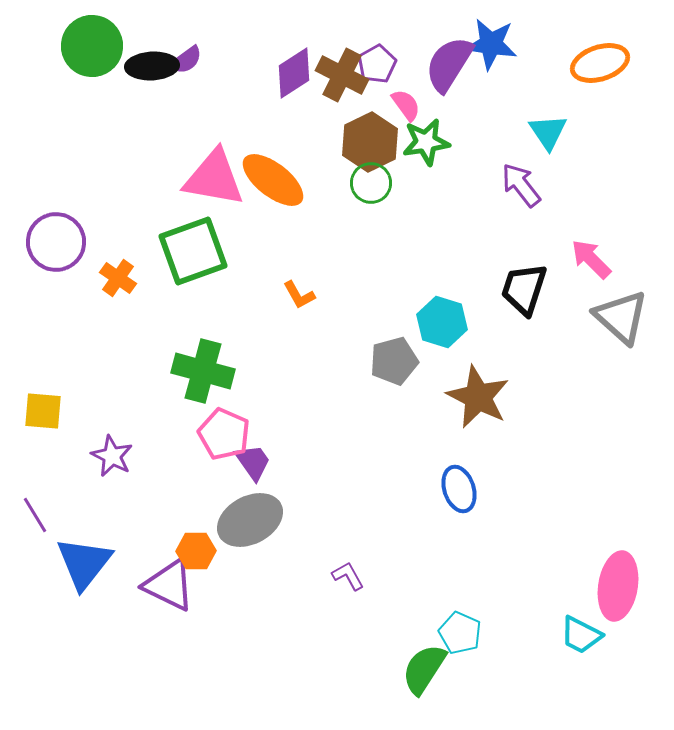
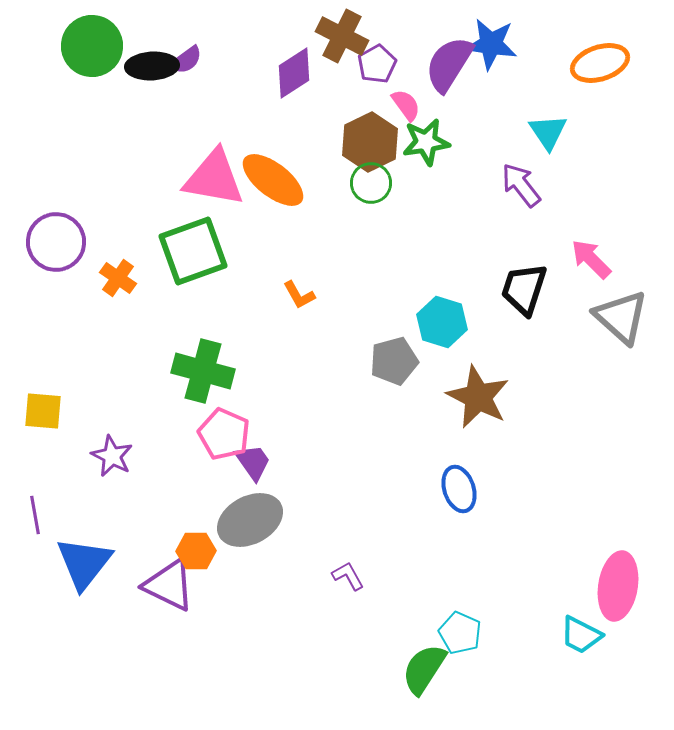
brown cross at (342, 75): moved 39 px up
purple line at (35, 515): rotated 21 degrees clockwise
